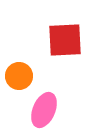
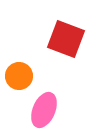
red square: moved 1 px right, 1 px up; rotated 24 degrees clockwise
